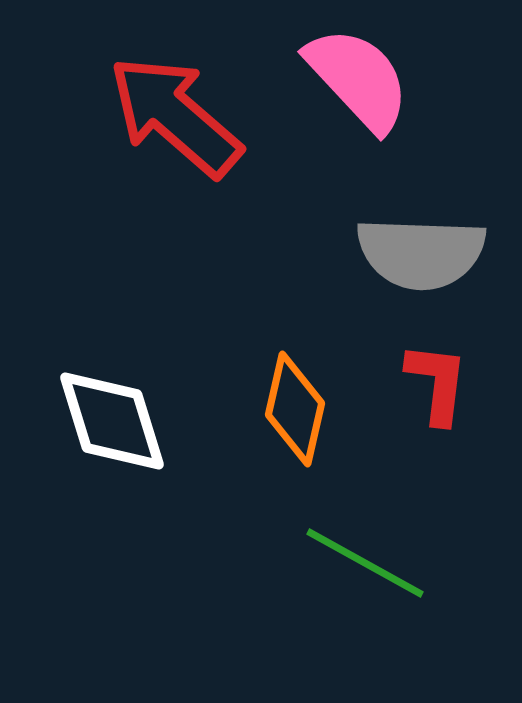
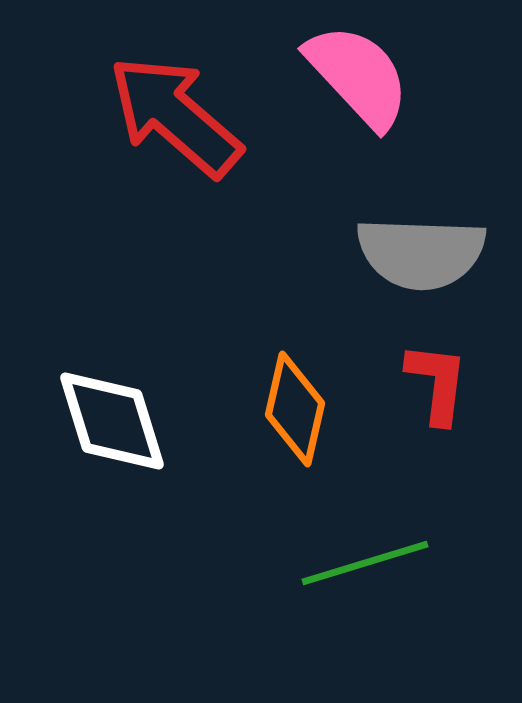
pink semicircle: moved 3 px up
green line: rotated 46 degrees counterclockwise
